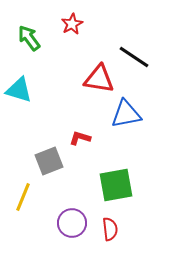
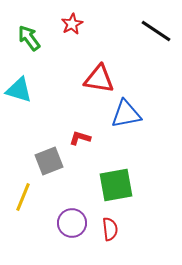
black line: moved 22 px right, 26 px up
